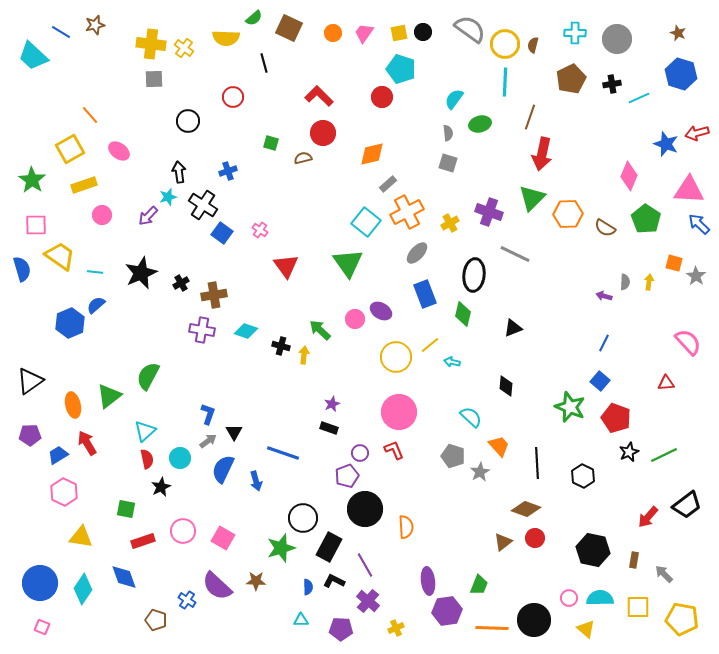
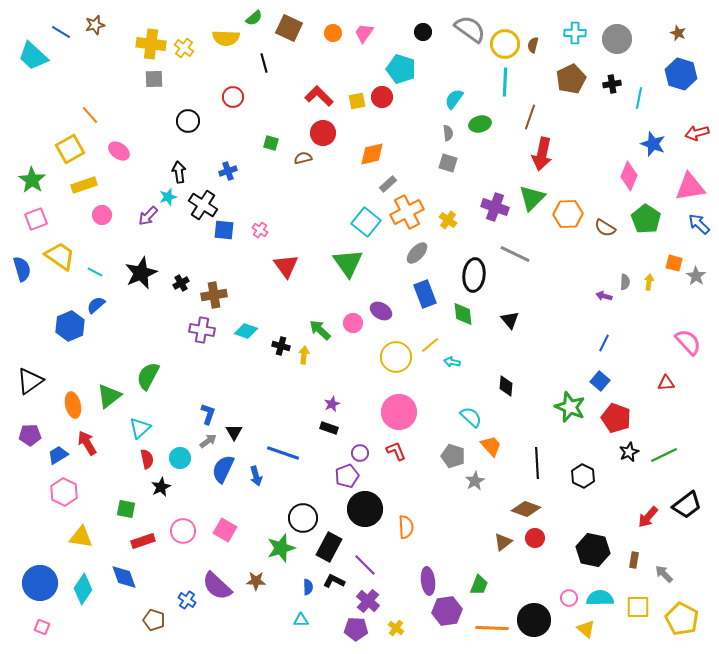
yellow square at (399, 33): moved 42 px left, 68 px down
cyan line at (639, 98): rotated 55 degrees counterclockwise
blue star at (666, 144): moved 13 px left
pink triangle at (689, 190): moved 1 px right, 3 px up; rotated 12 degrees counterclockwise
purple cross at (489, 212): moved 6 px right, 5 px up
yellow cross at (450, 223): moved 2 px left, 3 px up; rotated 24 degrees counterclockwise
pink square at (36, 225): moved 6 px up; rotated 20 degrees counterclockwise
blue square at (222, 233): moved 2 px right, 3 px up; rotated 30 degrees counterclockwise
cyan line at (95, 272): rotated 21 degrees clockwise
green diamond at (463, 314): rotated 20 degrees counterclockwise
pink circle at (355, 319): moved 2 px left, 4 px down
blue hexagon at (70, 323): moved 3 px down
black triangle at (513, 328): moved 3 px left, 8 px up; rotated 48 degrees counterclockwise
cyan triangle at (145, 431): moved 5 px left, 3 px up
orange trapezoid at (499, 446): moved 8 px left
red L-shape at (394, 450): moved 2 px right, 1 px down
gray star at (480, 472): moved 5 px left, 9 px down
blue arrow at (256, 481): moved 5 px up
pink square at (223, 538): moved 2 px right, 8 px up
purple line at (365, 565): rotated 15 degrees counterclockwise
yellow pentagon at (682, 619): rotated 16 degrees clockwise
brown pentagon at (156, 620): moved 2 px left
yellow cross at (396, 628): rotated 28 degrees counterclockwise
purple pentagon at (341, 629): moved 15 px right
